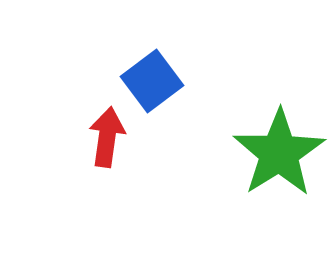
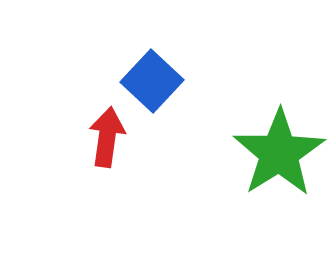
blue square: rotated 10 degrees counterclockwise
